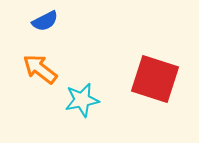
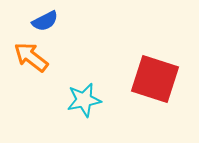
orange arrow: moved 9 px left, 12 px up
cyan star: moved 2 px right
